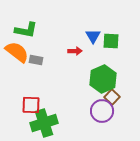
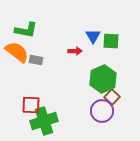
green cross: moved 2 px up
